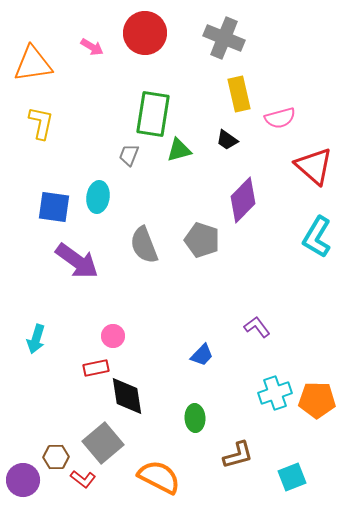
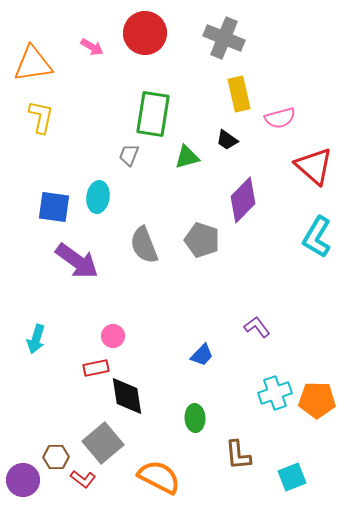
yellow L-shape: moved 6 px up
green triangle: moved 8 px right, 7 px down
brown L-shape: rotated 100 degrees clockwise
